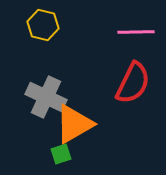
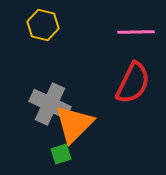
gray cross: moved 4 px right, 7 px down
orange triangle: rotated 15 degrees counterclockwise
